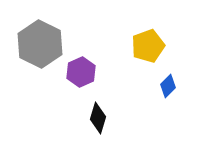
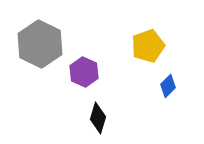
purple hexagon: moved 3 px right; rotated 12 degrees counterclockwise
